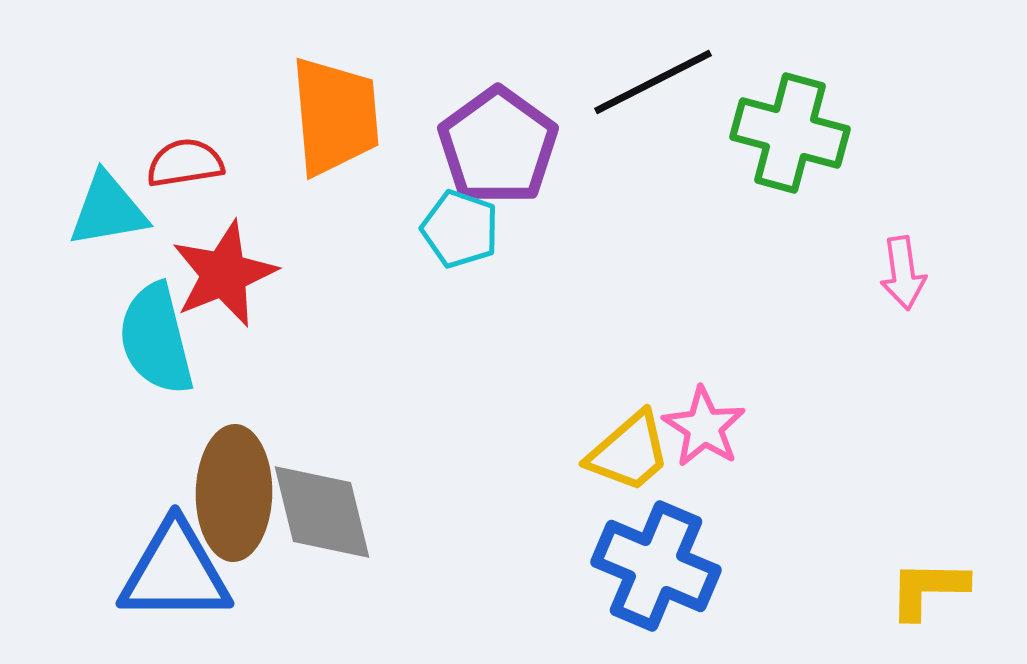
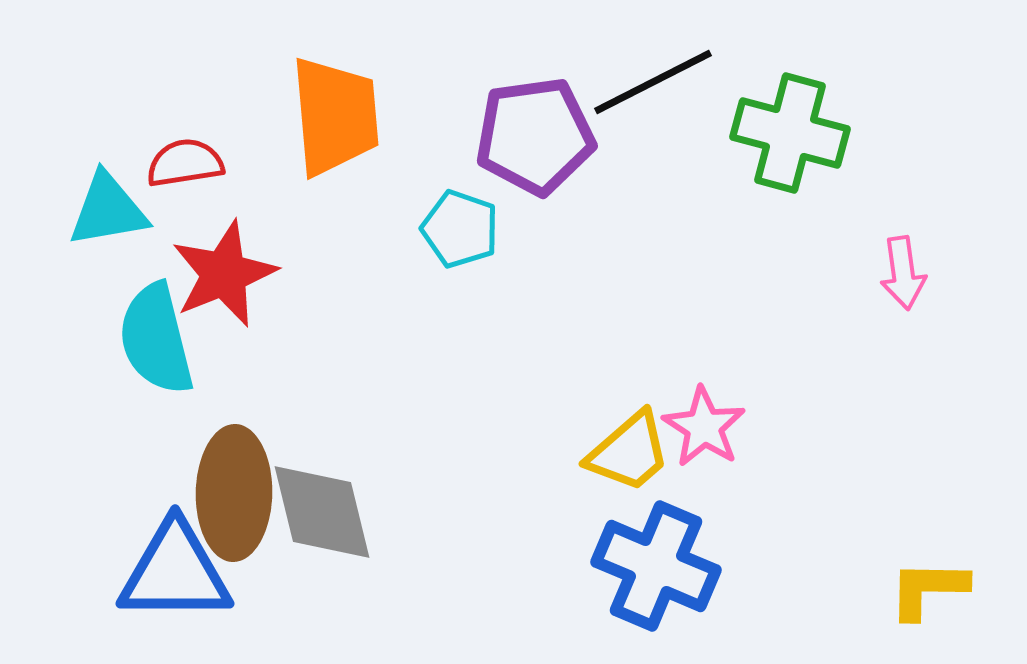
purple pentagon: moved 37 px right, 10 px up; rotated 28 degrees clockwise
